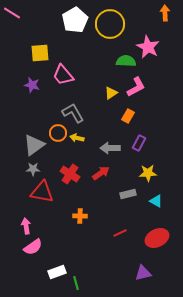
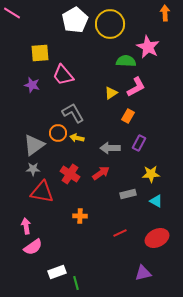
yellow star: moved 3 px right, 1 px down
